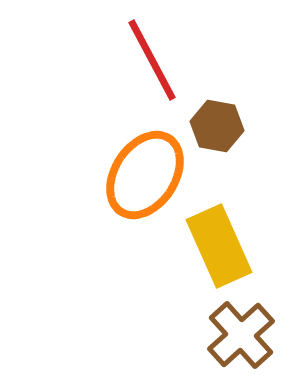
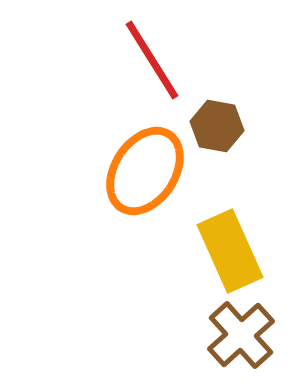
red line: rotated 4 degrees counterclockwise
orange ellipse: moved 4 px up
yellow rectangle: moved 11 px right, 5 px down
